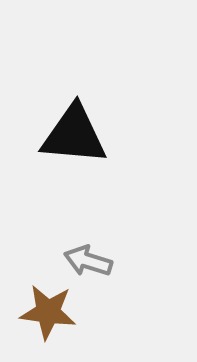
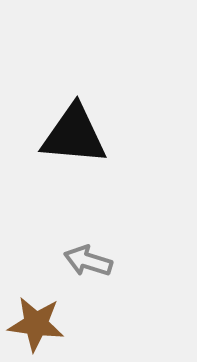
brown star: moved 12 px left, 12 px down
